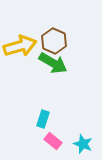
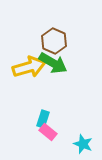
yellow arrow: moved 9 px right, 21 px down
pink rectangle: moved 5 px left, 9 px up
